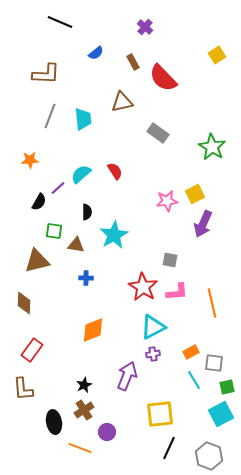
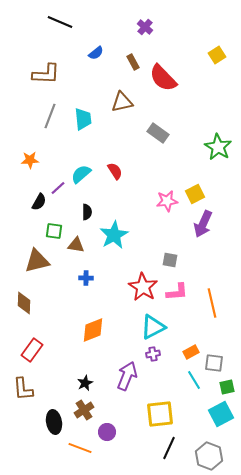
green star at (212, 147): moved 6 px right
black star at (84, 385): moved 1 px right, 2 px up
